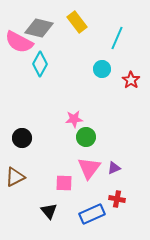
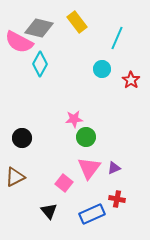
pink square: rotated 36 degrees clockwise
